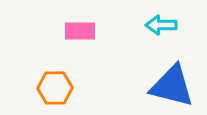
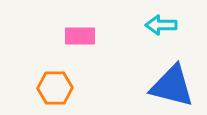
pink rectangle: moved 5 px down
